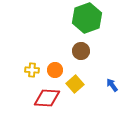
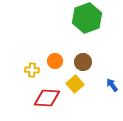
brown circle: moved 2 px right, 11 px down
orange circle: moved 9 px up
